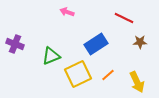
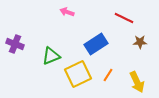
orange line: rotated 16 degrees counterclockwise
